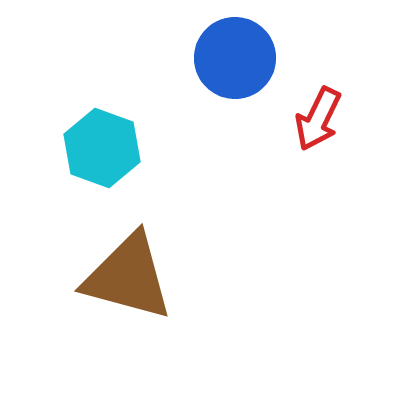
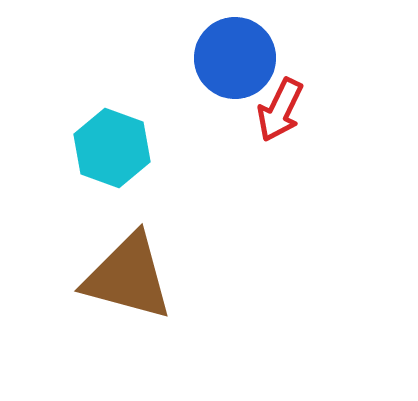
red arrow: moved 38 px left, 9 px up
cyan hexagon: moved 10 px right
